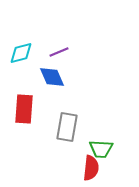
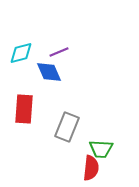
blue diamond: moved 3 px left, 5 px up
gray rectangle: rotated 12 degrees clockwise
